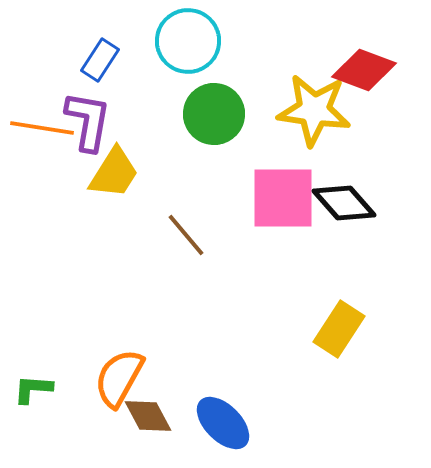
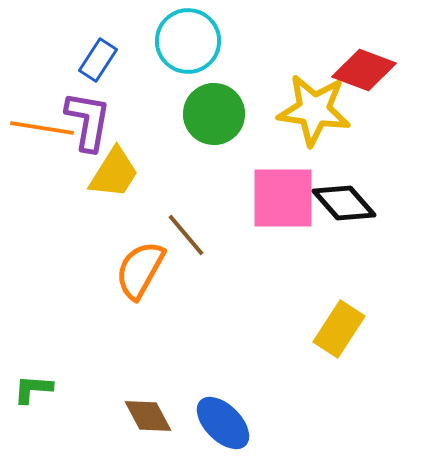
blue rectangle: moved 2 px left
orange semicircle: moved 21 px right, 108 px up
